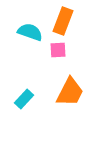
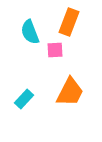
orange rectangle: moved 6 px right, 1 px down
cyan semicircle: rotated 130 degrees counterclockwise
pink square: moved 3 px left
